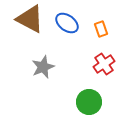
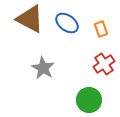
gray star: moved 1 px down; rotated 20 degrees counterclockwise
green circle: moved 2 px up
